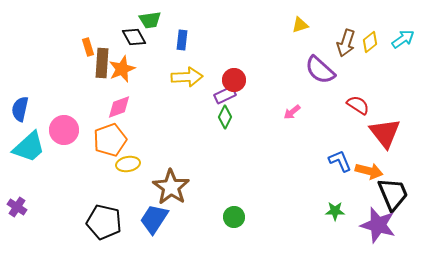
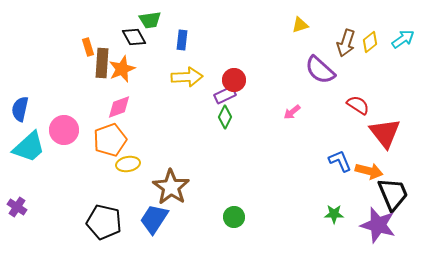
green star: moved 1 px left, 3 px down
